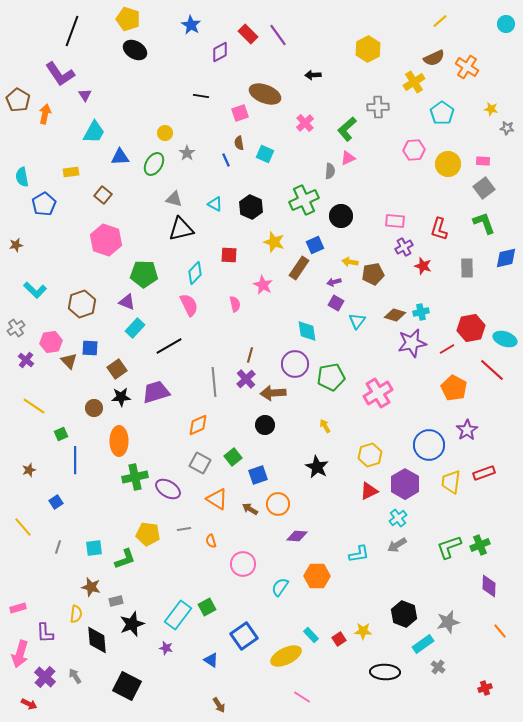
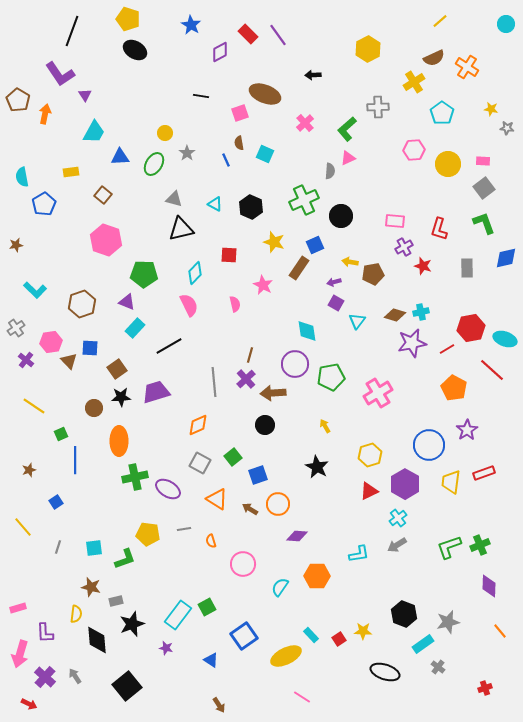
black ellipse at (385, 672): rotated 16 degrees clockwise
black square at (127, 686): rotated 24 degrees clockwise
